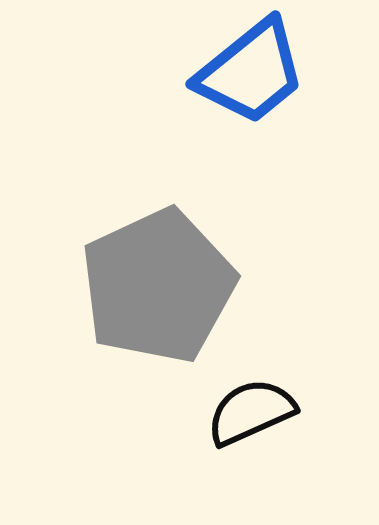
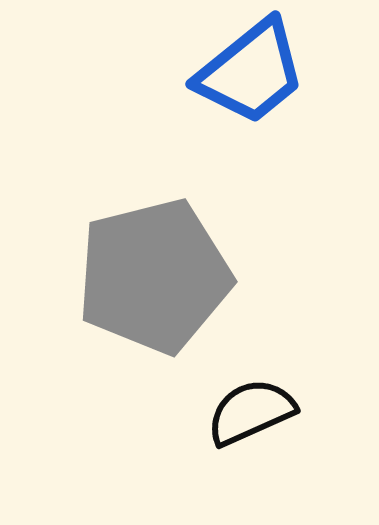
gray pentagon: moved 4 px left, 10 px up; rotated 11 degrees clockwise
